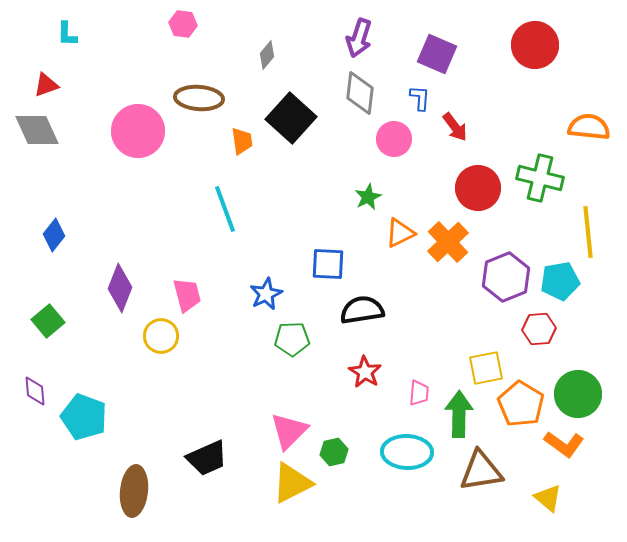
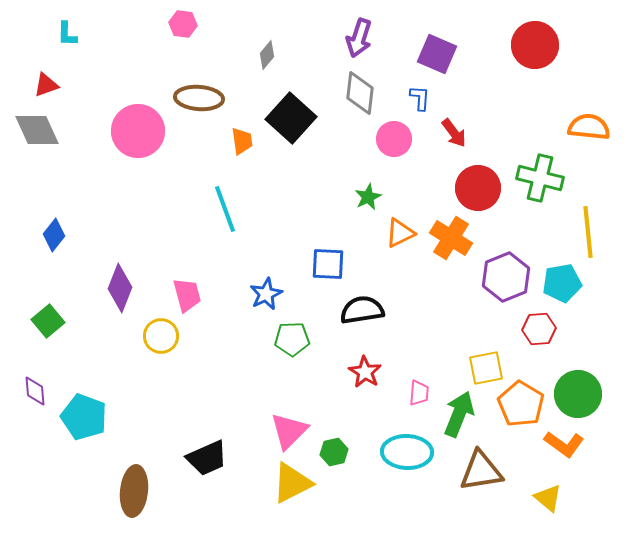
red arrow at (455, 127): moved 1 px left, 6 px down
orange cross at (448, 242): moved 3 px right, 4 px up; rotated 15 degrees counterclockwise
cyan pentagon at (560, 281): moved 2 px right, 2 px down
green arrow at (459, 414): rotated 21 degrees clockwise
